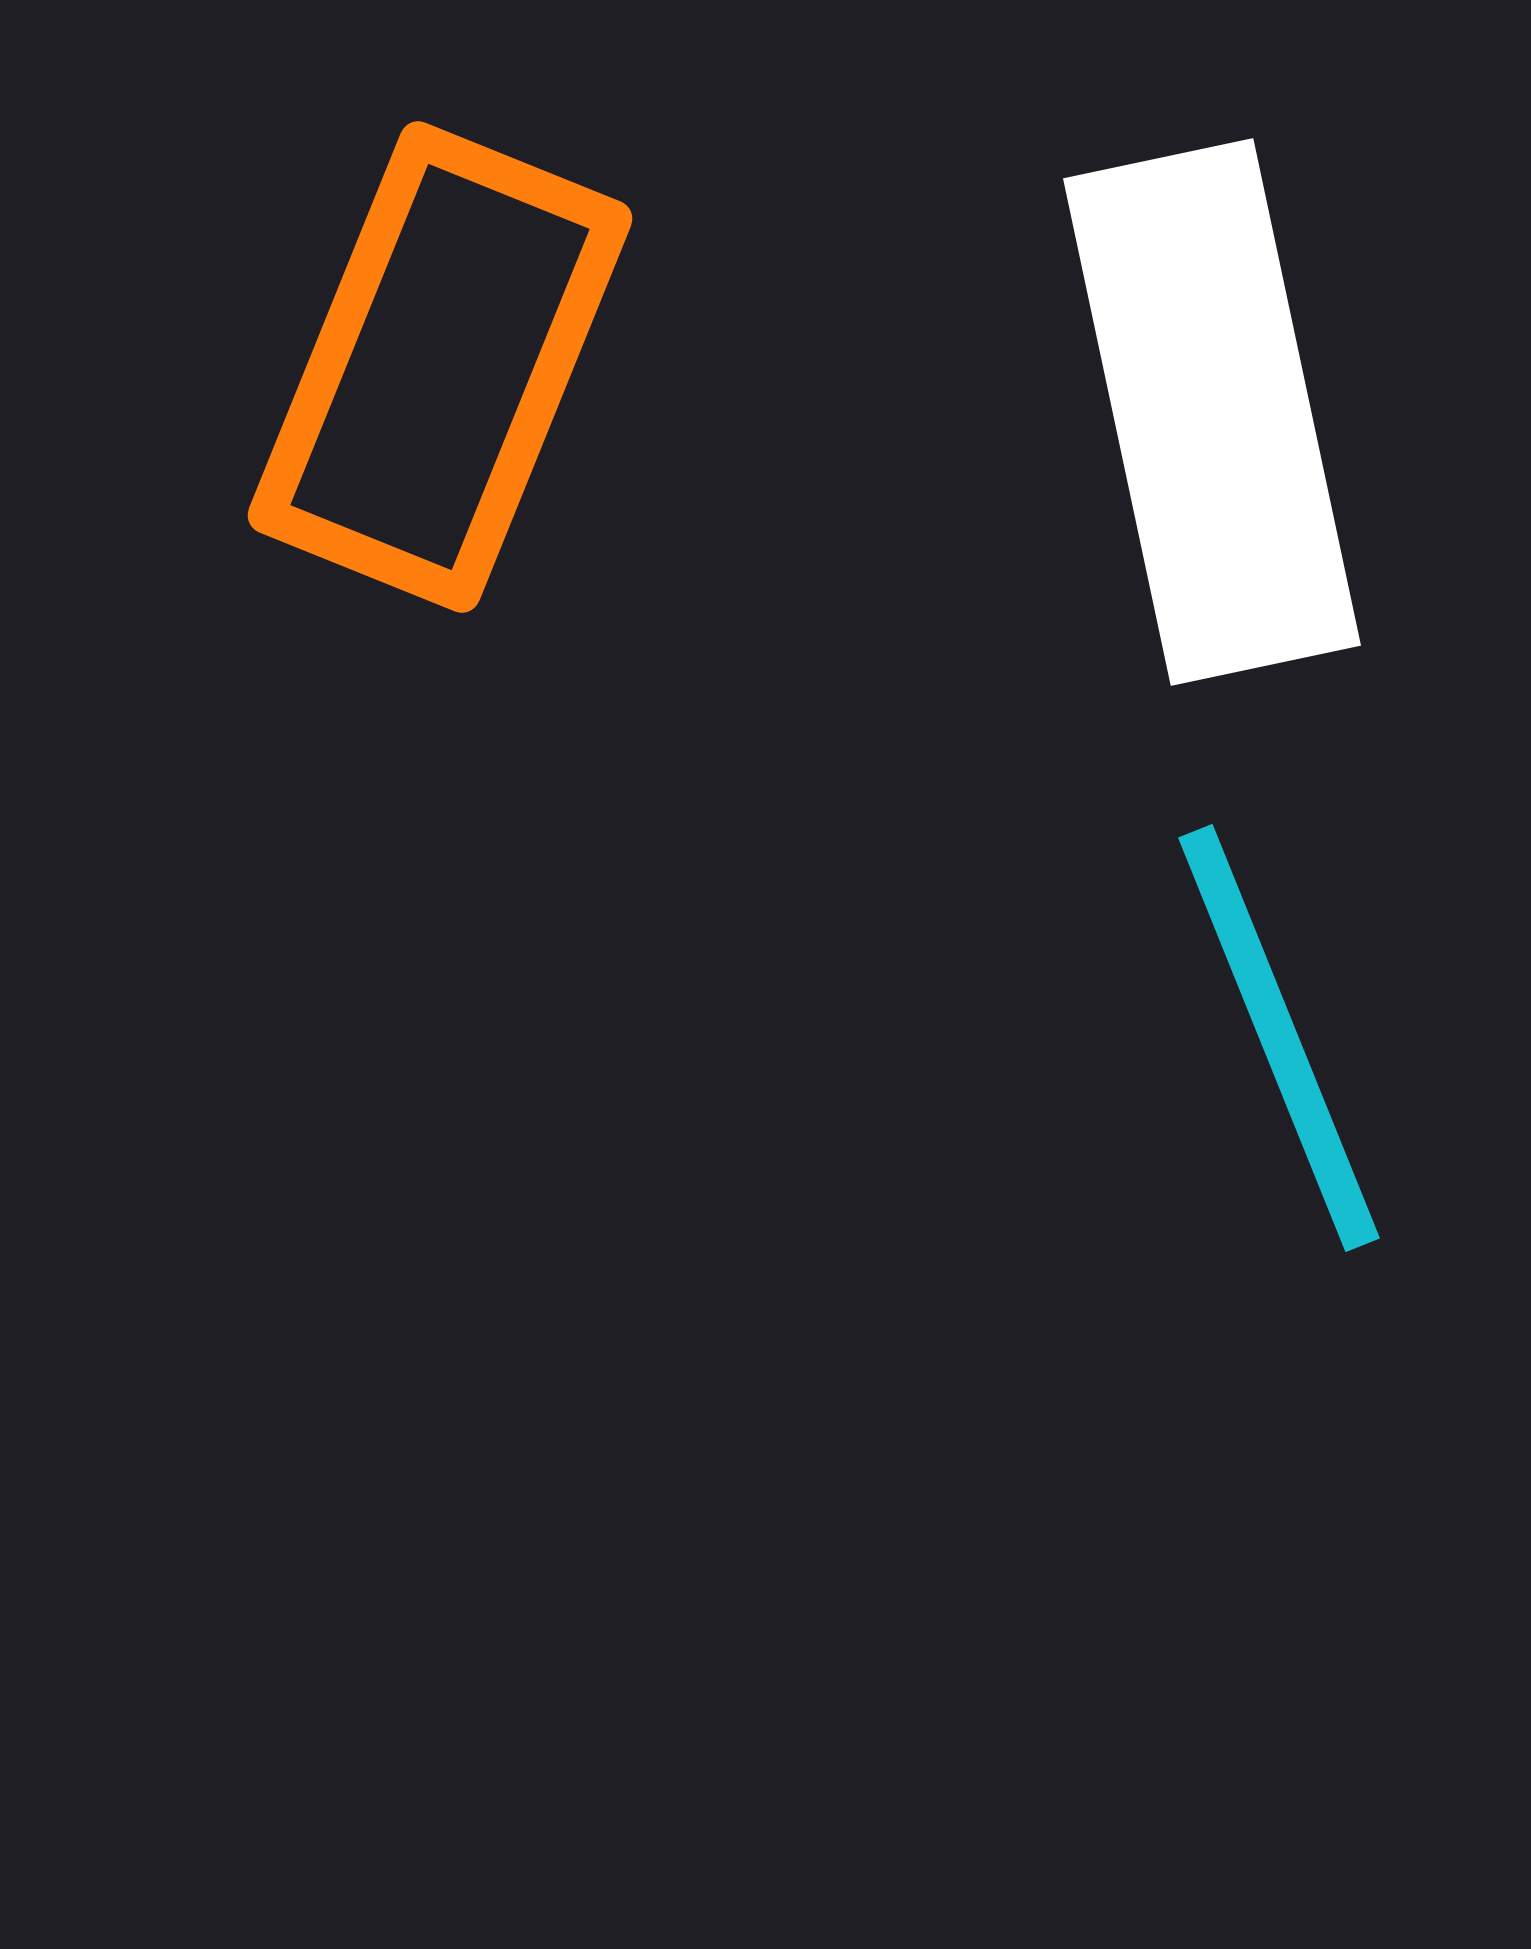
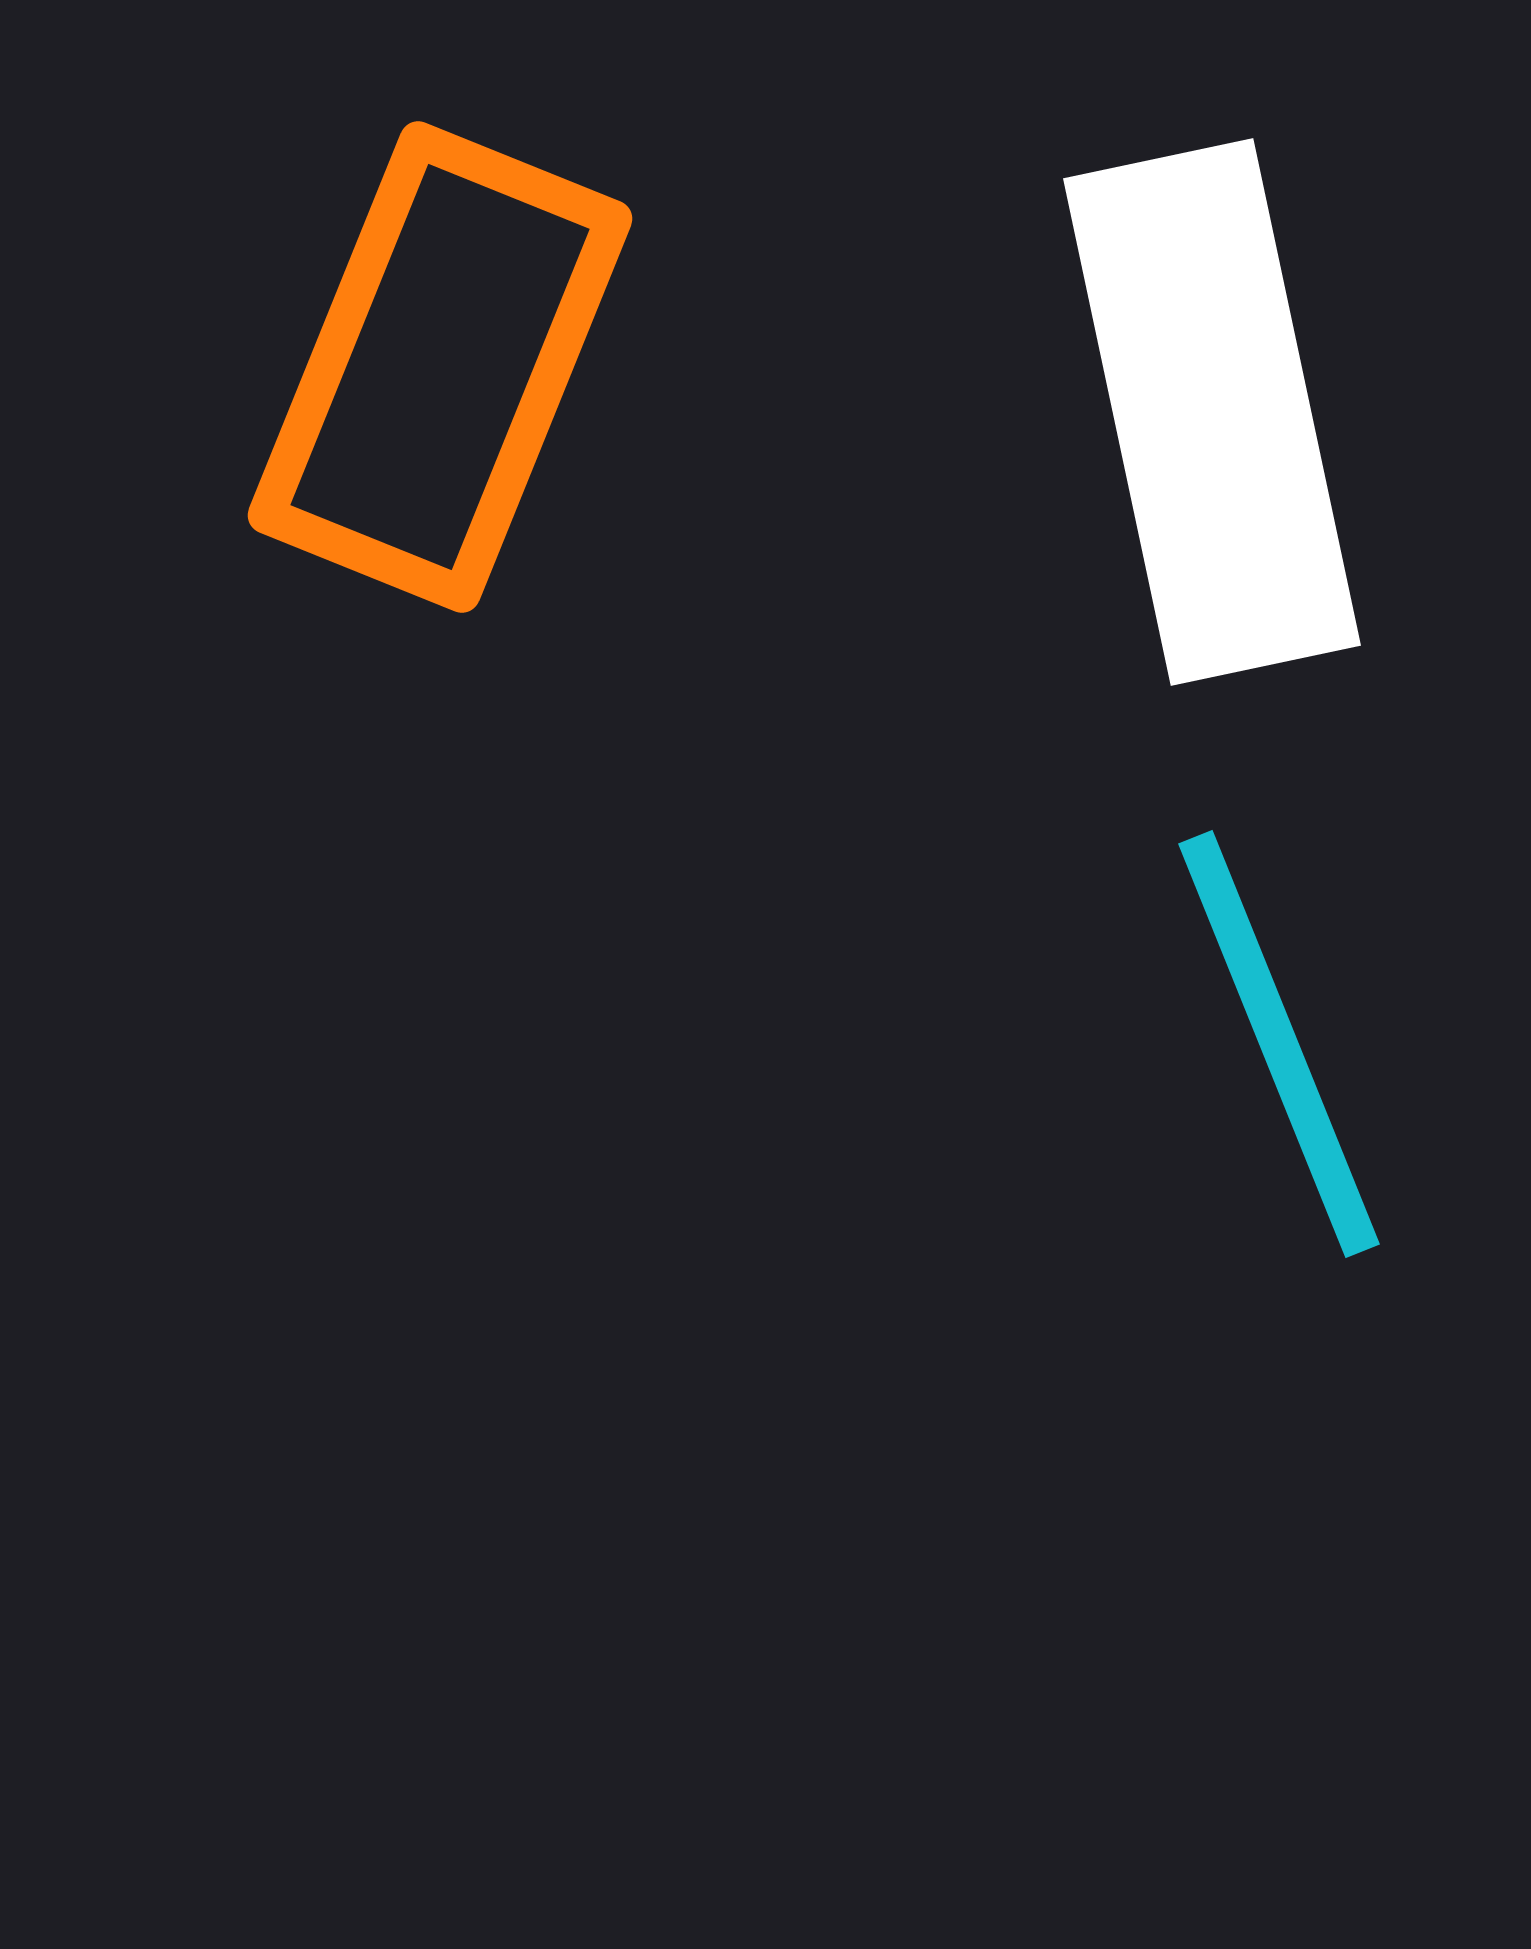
cyan line: moved 6 px down
